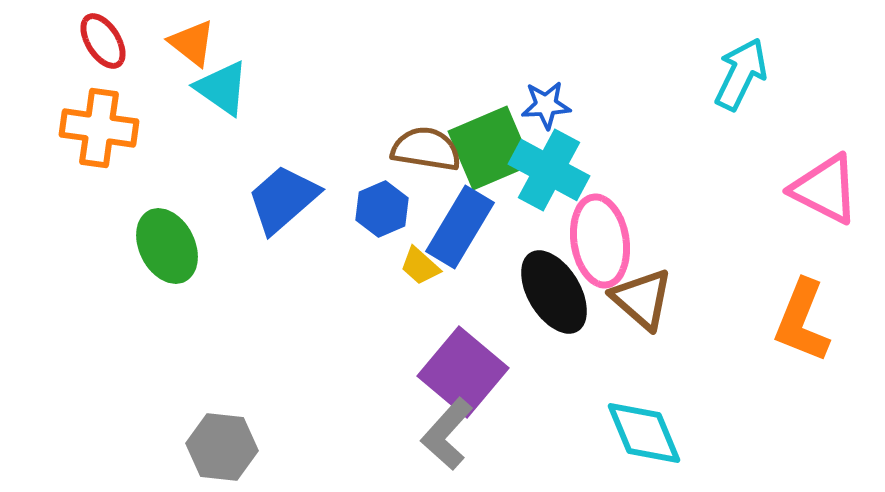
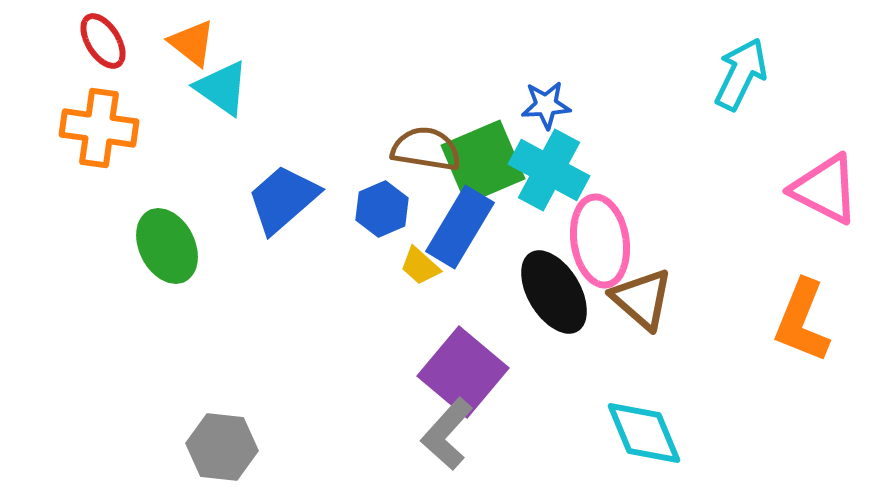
green square: moved 7 px left, 14 px down
